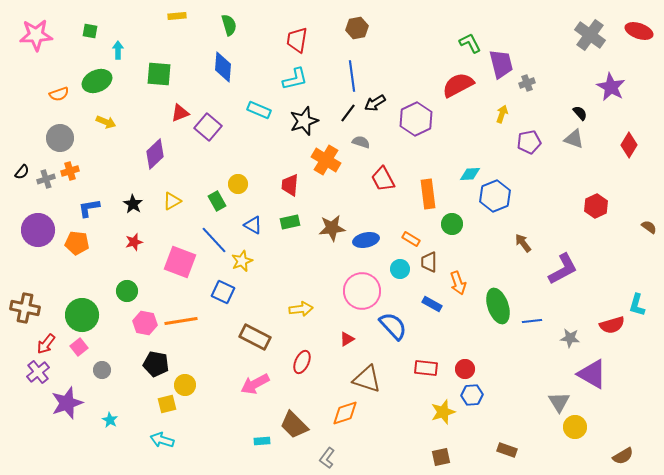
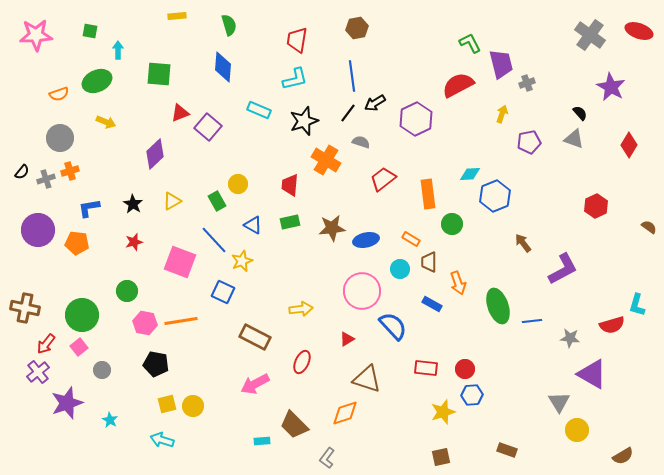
red trapezoid at (383, 179): rotated 80 degrees clockwise
yellow circle at (185, 385): moved 8 px right, 21 px down
yellow circle at (575, 427): moved 2 px right, 3 px down
